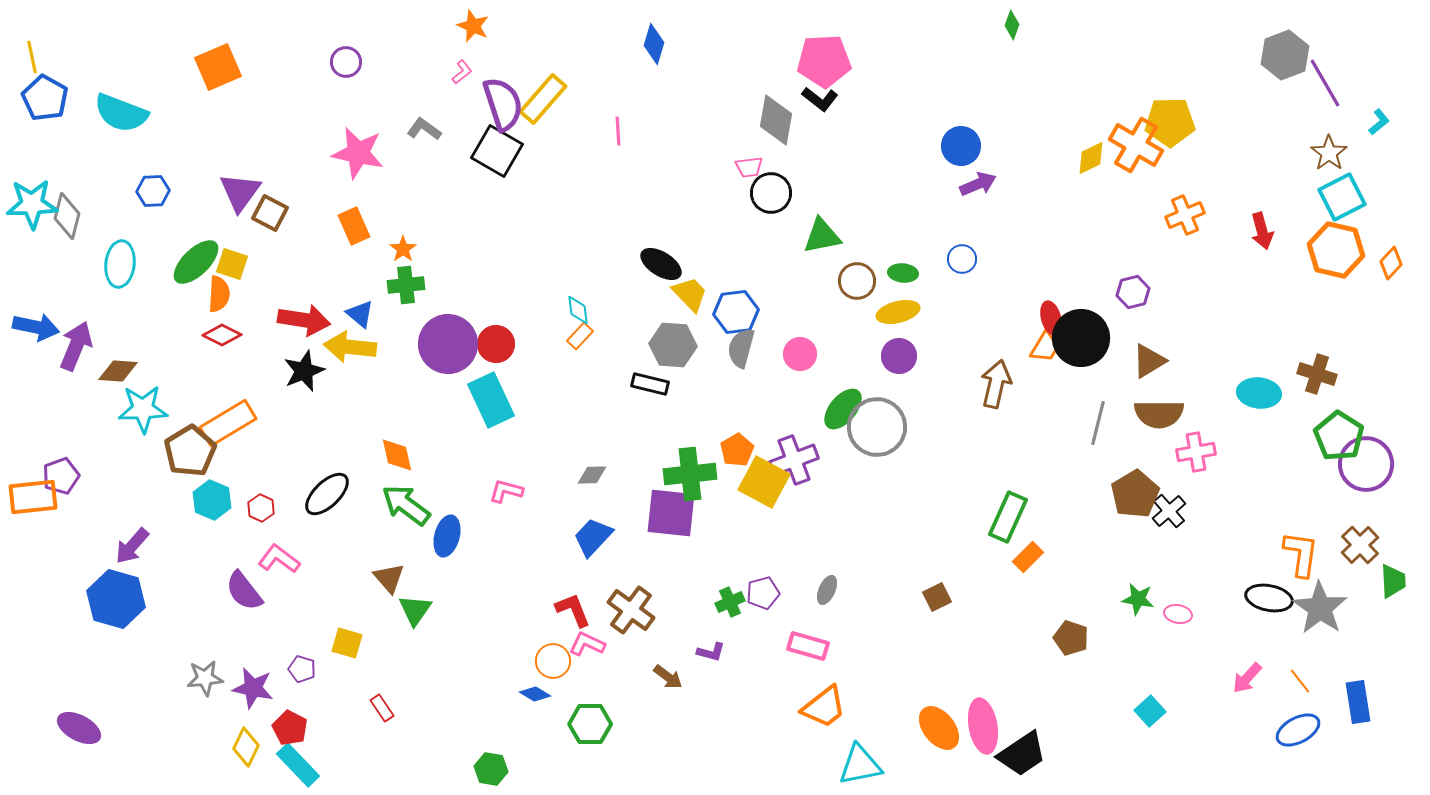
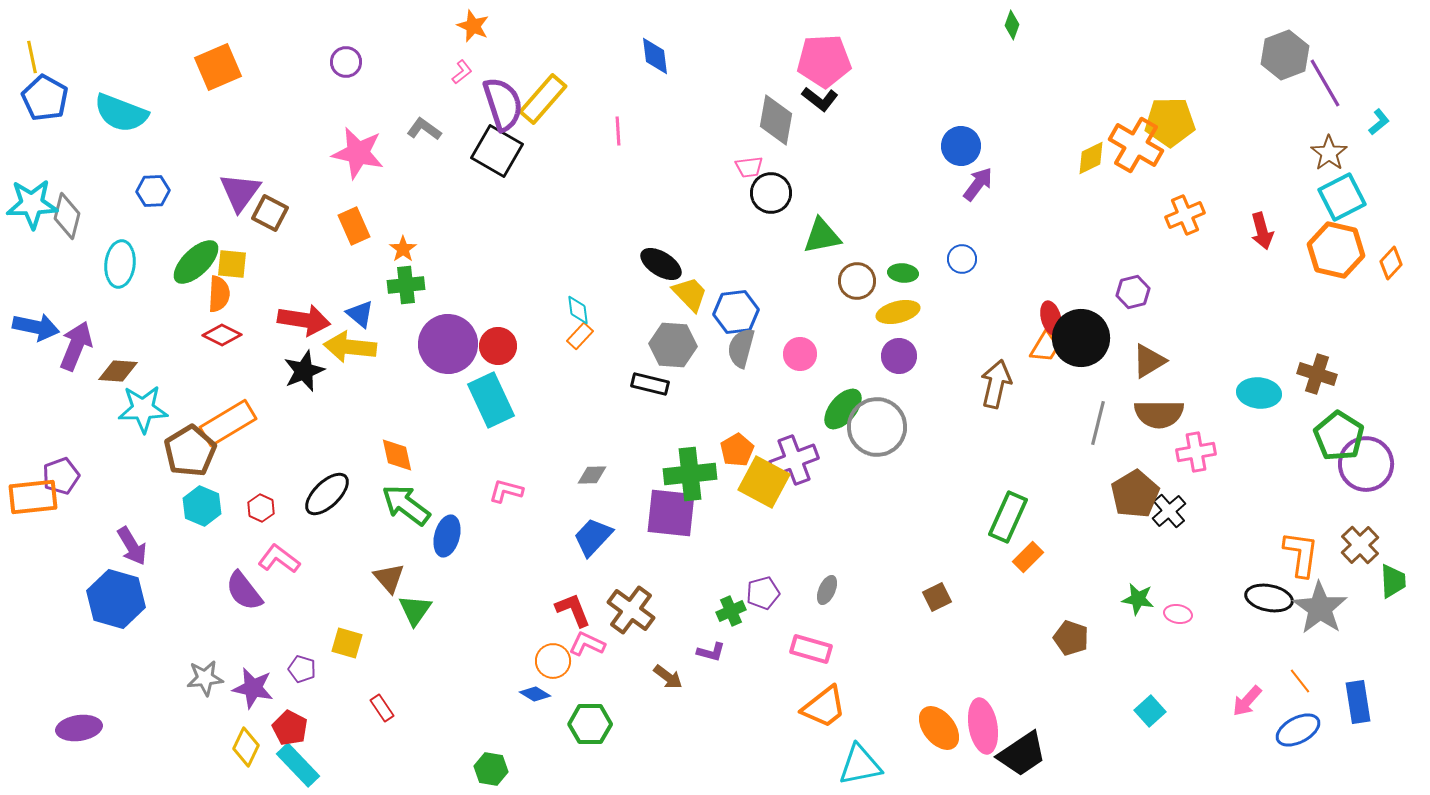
blue diamond at (654, 44): moved 1 px right, 12 px down; rotated 24 degrees counterclockwise
purple arrow at (978, 184): rotated 30 degrees counterclockwise
yellow square at (232, 264): rotated 12 degrees counterclockwise
red circle at (496, 344): moved 2 px right, 2 px down
cyan hexagon at (212, 500): moved 10 px left, 6 px down
purple arrow at (132, 546): rotated 72 degrees counterclockwise
green cross at (730, 602): moved 1 px right, 9 px down
pink rectangle at (808, 646): moved 3 px right, 3 px down
pink arrow at (1247, 678): moved 23 px down
purple ellipse at (79, 728): rotated 36 degrees counterclockwise
